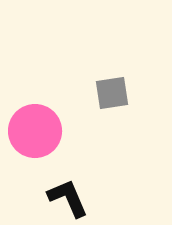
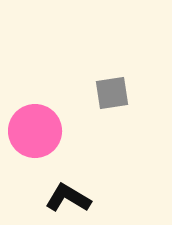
black L-shape: rotated 36 degrees counterclockwise
